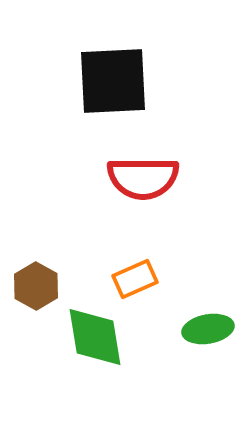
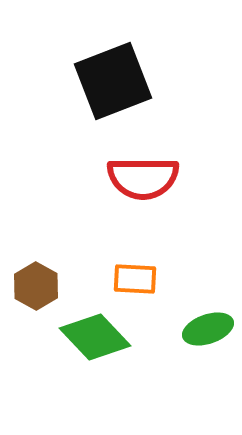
black square: rotated 18 degrees counterclockwise
orange rectangle: rotated 27 degrees clockwise
green ellipse: rotated 9 degrees counterclockwise
green diamond: rotated 34 degrees counterclockwise
